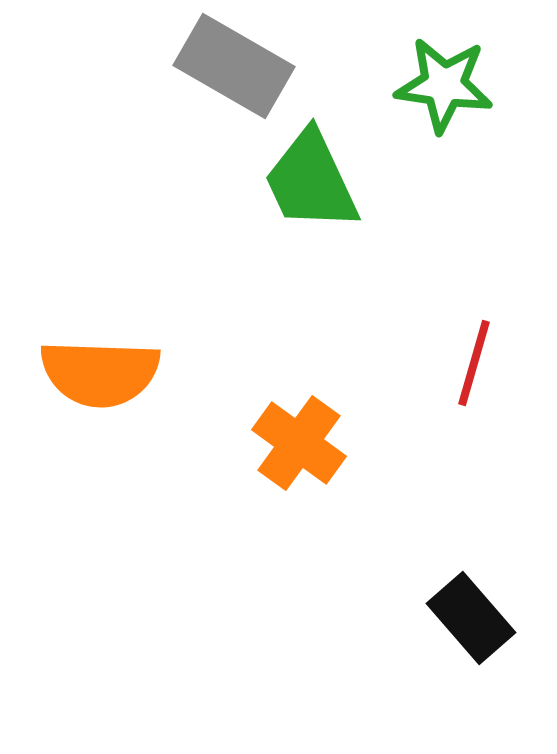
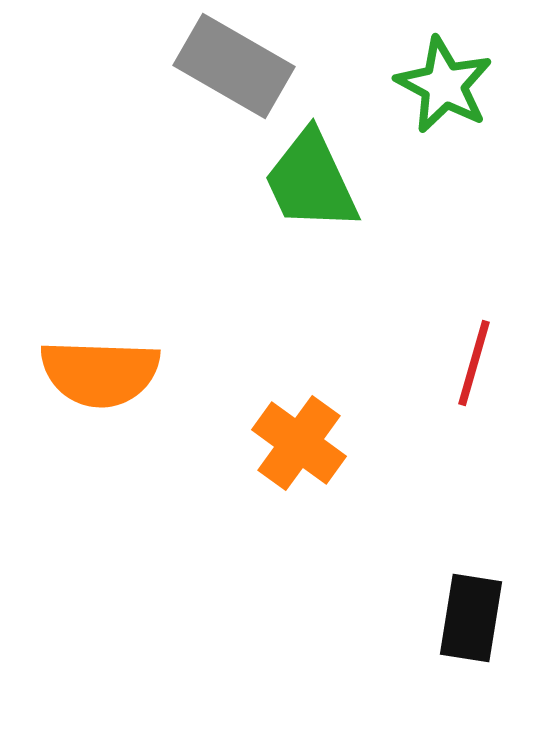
green star: rotated 20 degrees clockwise
black rectangle: rotated 50 degrees clockwise
